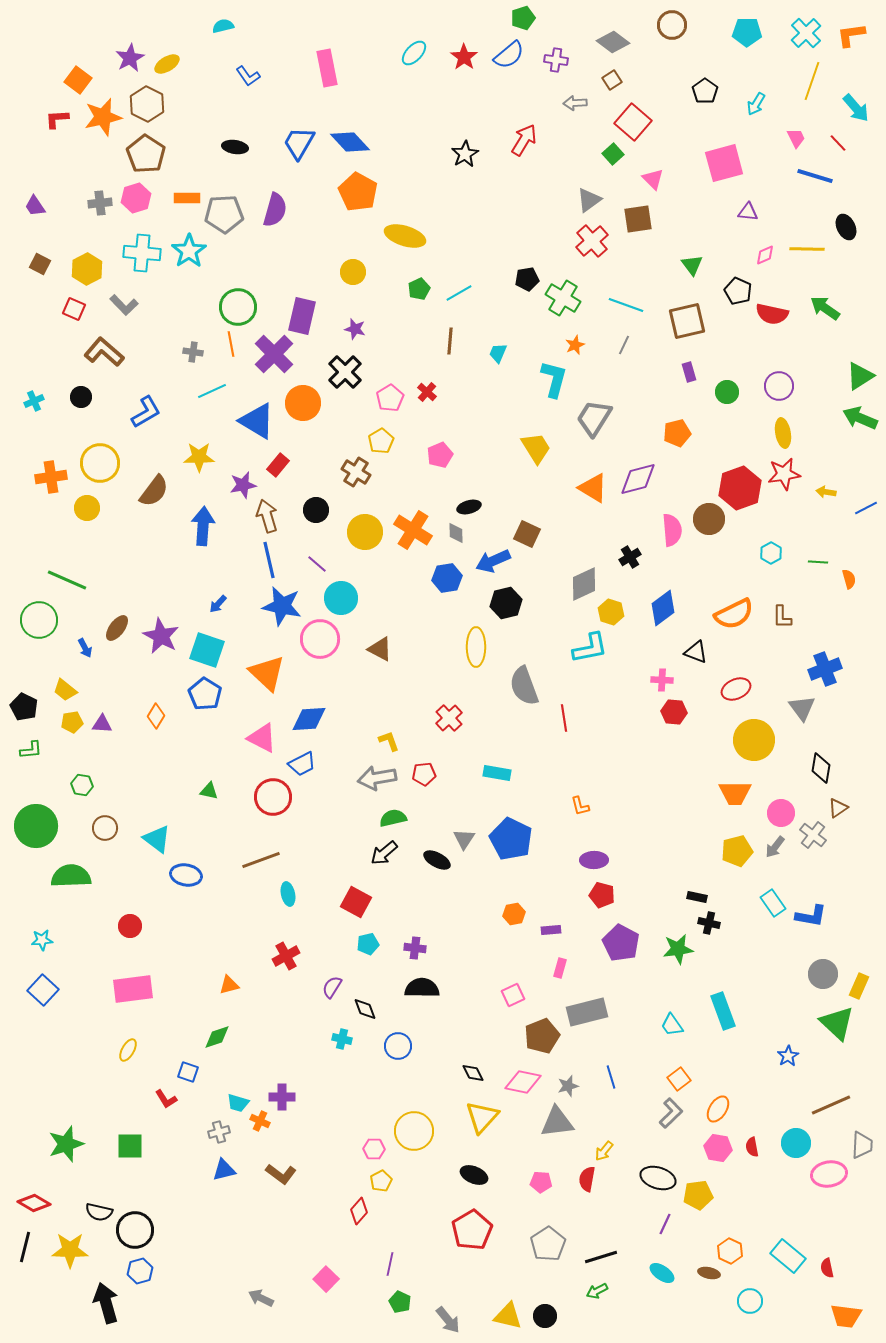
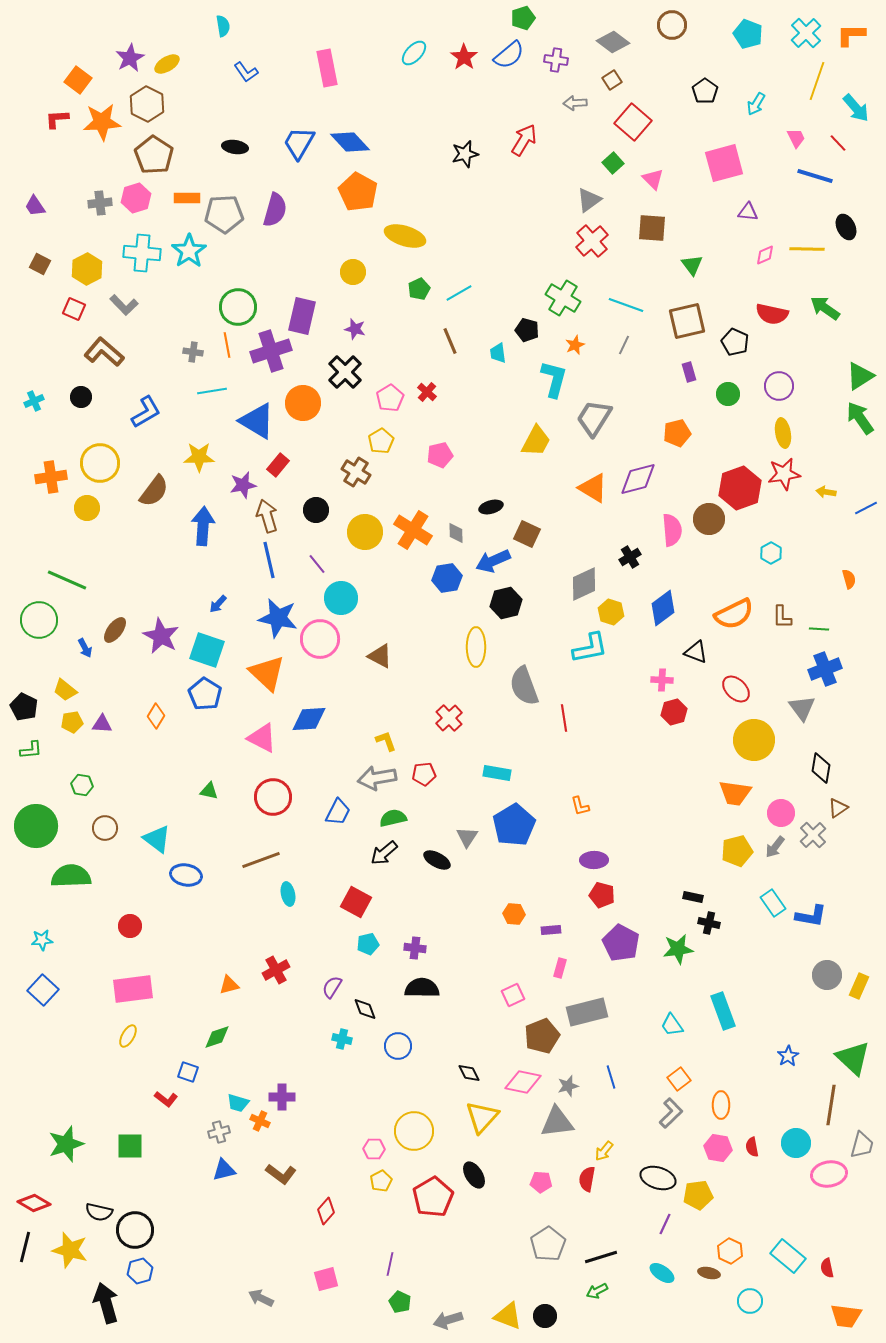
cyan semicircle at (223, 26): rotated 95 degrees clockwise
cyan pentagon at (747, 32): moved 1 px right, 2 px down; rotated 20 degrees clockwise
orange L-shape at (851, 35): rotated 8 degrees clockwise
blue L-shape at (248, 76): moved 2 px left, 4 px up
yellow line at (812, 81): moved 5 px right
orange star at (103, 117): moved 1 px left, 5 px down; rotated 9 degrees clockwise
brown pentagon at (146, 154): moved 8 px right, 1 px down
black star at (465, 154): rotated 16 degrees clockwise
green square at (613, 154): moved 9 px down
brown square at (638, 219): moved 14 px right, 9 px down; rotated 12 degrees clockwise
black pentagon at (527, 279): moved 51 px down; rotated 25 degrees clockwise
black pentagon at (738, 291): moved 3 px left, 51 px down
brown line at (450, 341): rotated 28 degrees counterclockwise
orange line at (231, 344): moved 4 px left, 1 px down
cyan trapezoid at (498, 353): rotated 30 degrees counterclockwise
purple cross at (274, 354): moved 3 px left, 3 px up; rotated 27 degrees clockwise
cyan line at (212, 391): rotated 16 degrees clockwise
green circle at (727, 392): moved 1 px right, 2 px down
green arrow at (860, 418): rotated 32 degrees clockwise
yellow trapezoid at (536, 448): moved 7 px up; rotated 60 degrees clockwise
pink pentagon at (440, 455): rotated 10 degrees clockwise
black ellipse at (469, 507): moved 22 px right
green line at (818, 562): moved 1 px right, 67 px down
purple line at (317, 564): rotated 10 degrees clockwise
blue star at (282, 606): moved 4 px left, 12 px down
brown ellipse at (117, 628): moved 2 px left, 2 px down
brown triangle at (380, 649): moved 7 px down
red ellipse at (736, 689): rotated 68 degrees clockwise
red hexagon at (674, 712): rotated 20 degrees counterclockwise
yellow L-shape at (389, 741): moved 3 px left
blue trapezoid at (302, 764): moved 36 px right, 48 px down; rotated 36 degrees counterclockwise
orange trapezoid at (735, 793): rotated 8 degrees clockwise
gray cross at (813, 835): rotated 8 degrees clockwise
gray triangle at (464, 839): moved 3 px right, 2 px up
blue pentagon at (511, 839): moved 3 px right, 14 px up; rotated 15 degrees clockwise
black rectangle at (697, 897): moved 4 px left
orange hexagon at (514, 914): rotated 15 degrees clockwise
red cross at (286, 956): moved 10 px left, 14 px down
gray circle at (823, 974): moved 4 px right, 1 px down
green triangle at (837, 1023): moved 16 px right, 35 px down
yellow ellipse at (128, 1050): moved 14 px up
black diamond at (473, 1073): moved 4 px left
red L-shape at (166, 1099): rotated 20 degrees counterclockwise
brown line at (831, 1105): rotated 57 degrees counterclockwise
orange ellipse at (718, 1109): moved 3 px right, 4 px up; rotated 32 degrees counterclockwise
gray trapezoid at (862, 1145): rotated 12 degrees clockwise
black ellipse at (474, 1175): rotated 36 degrees clockwise
red diamond at (359, 1211): moved 33 px left
red pentagon at (472, 1230): moved 39 px left, 33 px up
yellow star at (70, 1250): rotated 15 degrees clockwise
pink square at (326, 1279): rotated 30 degrees clockwise
yellow triangle at (508, 1316): rotated 8 degrees clockwise
gray arrow at (448, 1320): rotated 112 degrees clockwise
